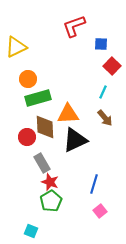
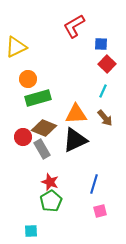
red L-shape: rotated 10 degrees counterclockwise
red square: moved 5 px left, 2 px up
cyan line: moved 1 px up
orange triangle: moved 8 px right
brown diamond: moved 1 px left, 1 px down; rotated 65 degrees counterclockwise
red circle: moved 4 px left
gray rectangle: moved 14 px up
pink square: rotated 24 degrees clockwise
cyan square: rotated 24 degrees counterclockwise
